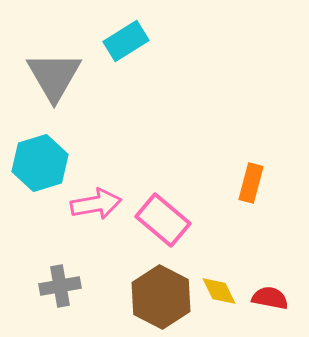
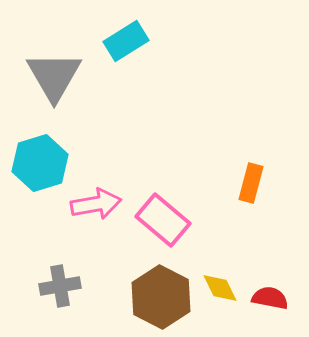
yellow diamond: moved 1 px right, 3 px up
